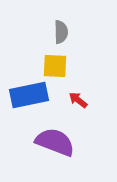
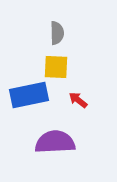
gray semicircle: moved 4 px left, 1 px down
yellow square: moved 1 px right, 1 px down
purple semicircle: rotated 24 degrees counterclockwise
